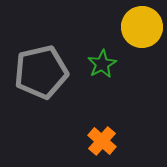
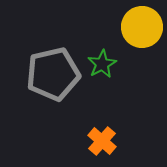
gray pentagon: moved 12 px right, 2 px down
